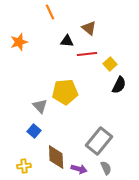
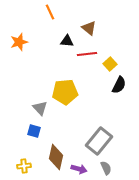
gray triangle: moved 2 px down
blue square: rotated 24 degrees counterclockwise
brown diamond: rotated 15 degrees clockwise
